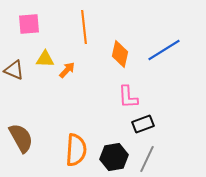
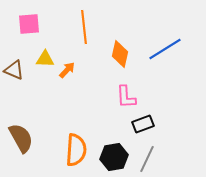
blue line: moved 1 px right, 1 px up
pink L-shape: moved 2 px left
